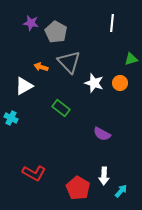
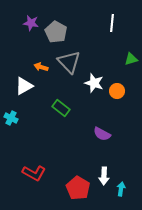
orange circle: moved 3 px left, 8 px down
cyan arrow: moved 2 px up; rotated 32 degrees counterclockwise
